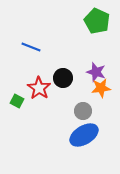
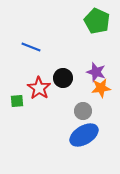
green square: rotated 32 degrees counterclockwise
